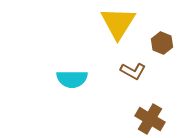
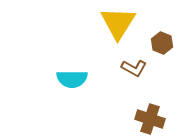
brown L-shape: moved 1 px right, 3 px up
brown cross: rotated 12 degrees counterclockwise
